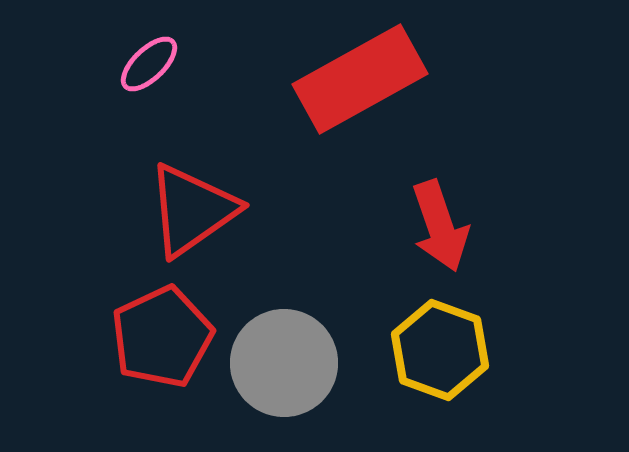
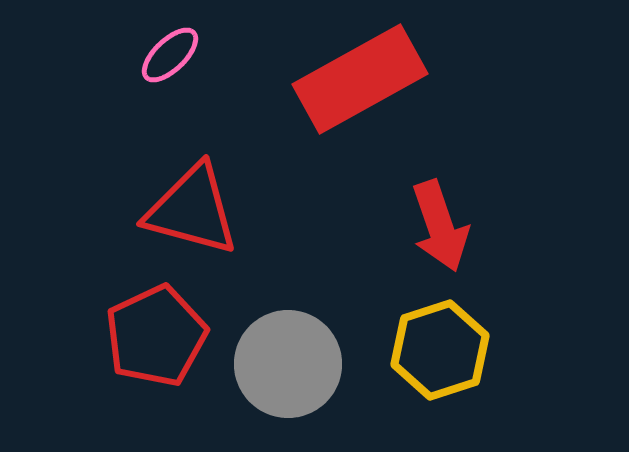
pink ellipse: moved 21 px right, 9 px up
red triangle: rotated 50 degrees clockwise
red pentagon: moved 6 px left, 1 px up
yellow hexagon: rotated 22 degrees clockwise
gray circle: moved 4 px right, 1 px down
